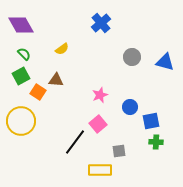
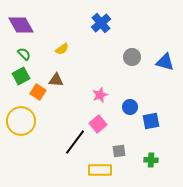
green cross: moved 5 px left, 18 px down
